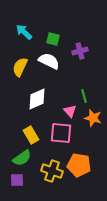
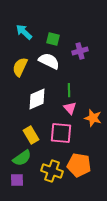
green line: moved 15 px left, 6 px up; rotated 16 degrees clockwise
pink triangle: moved 3 px up
